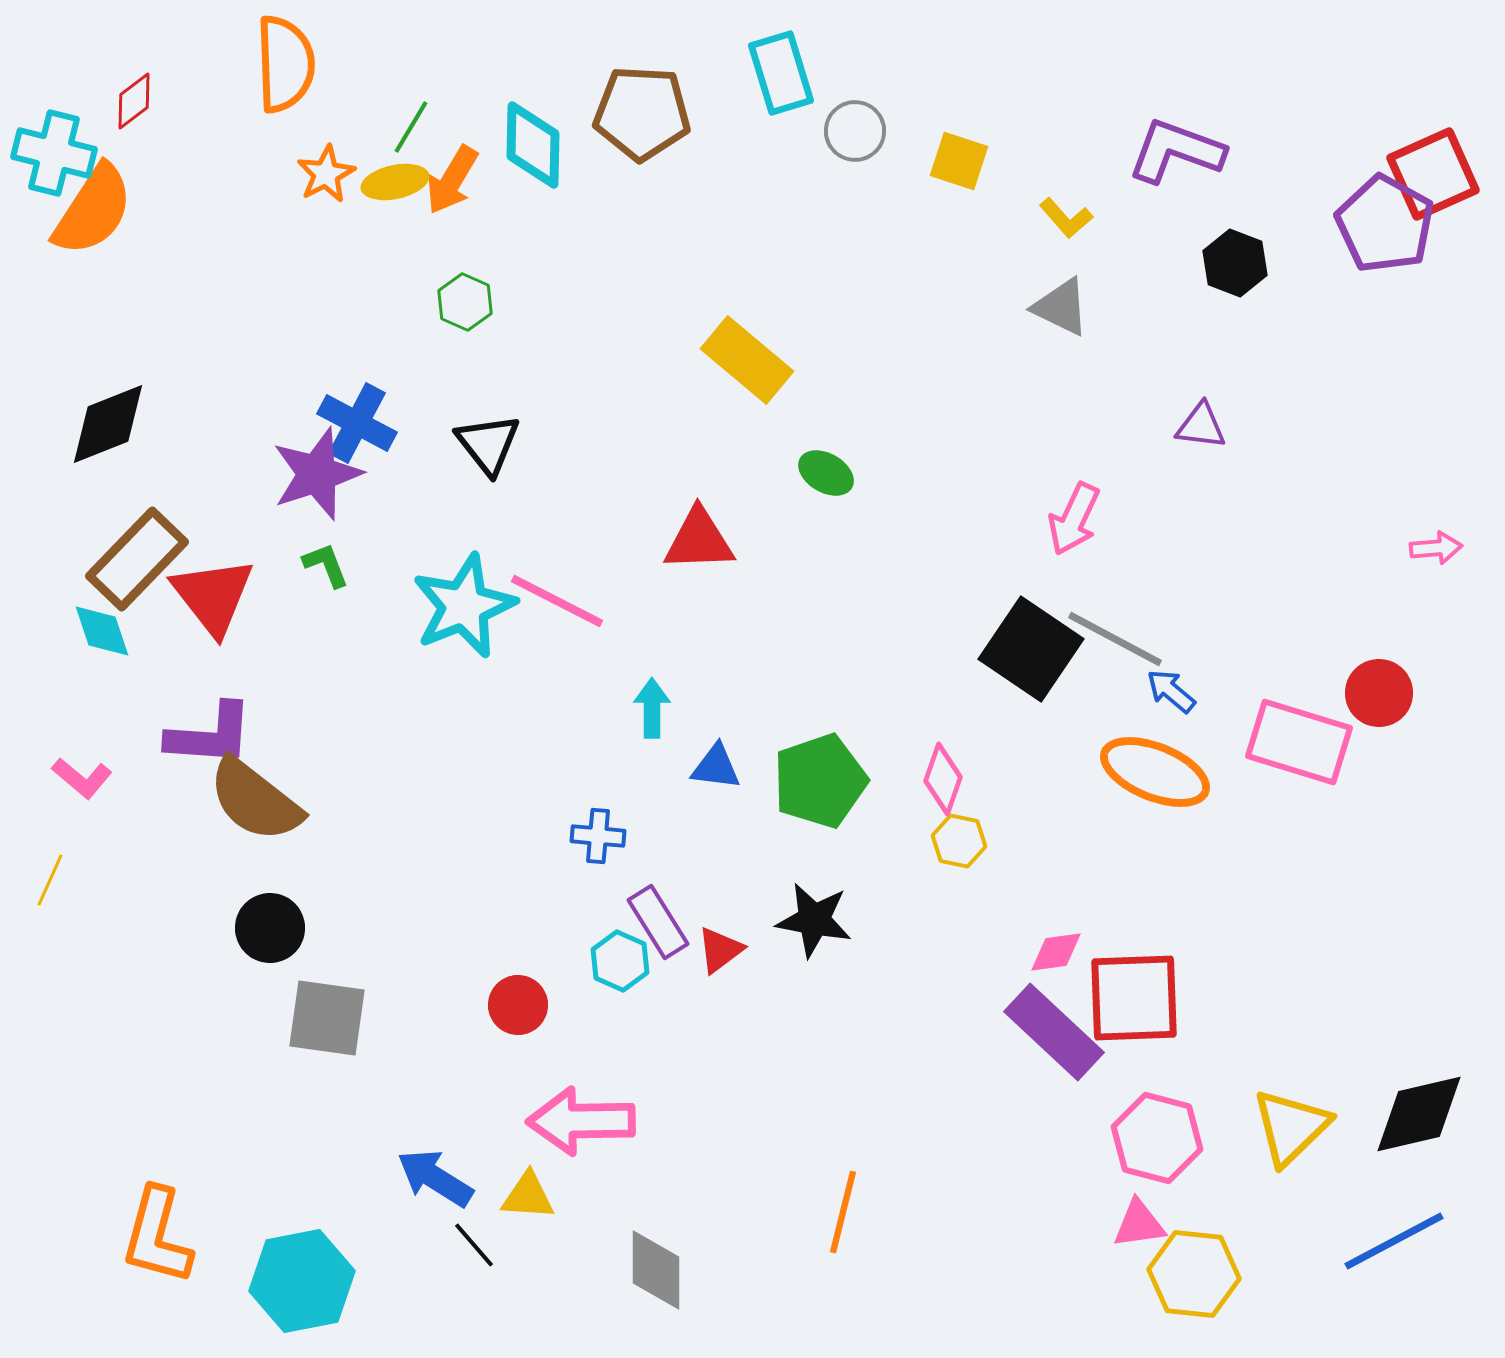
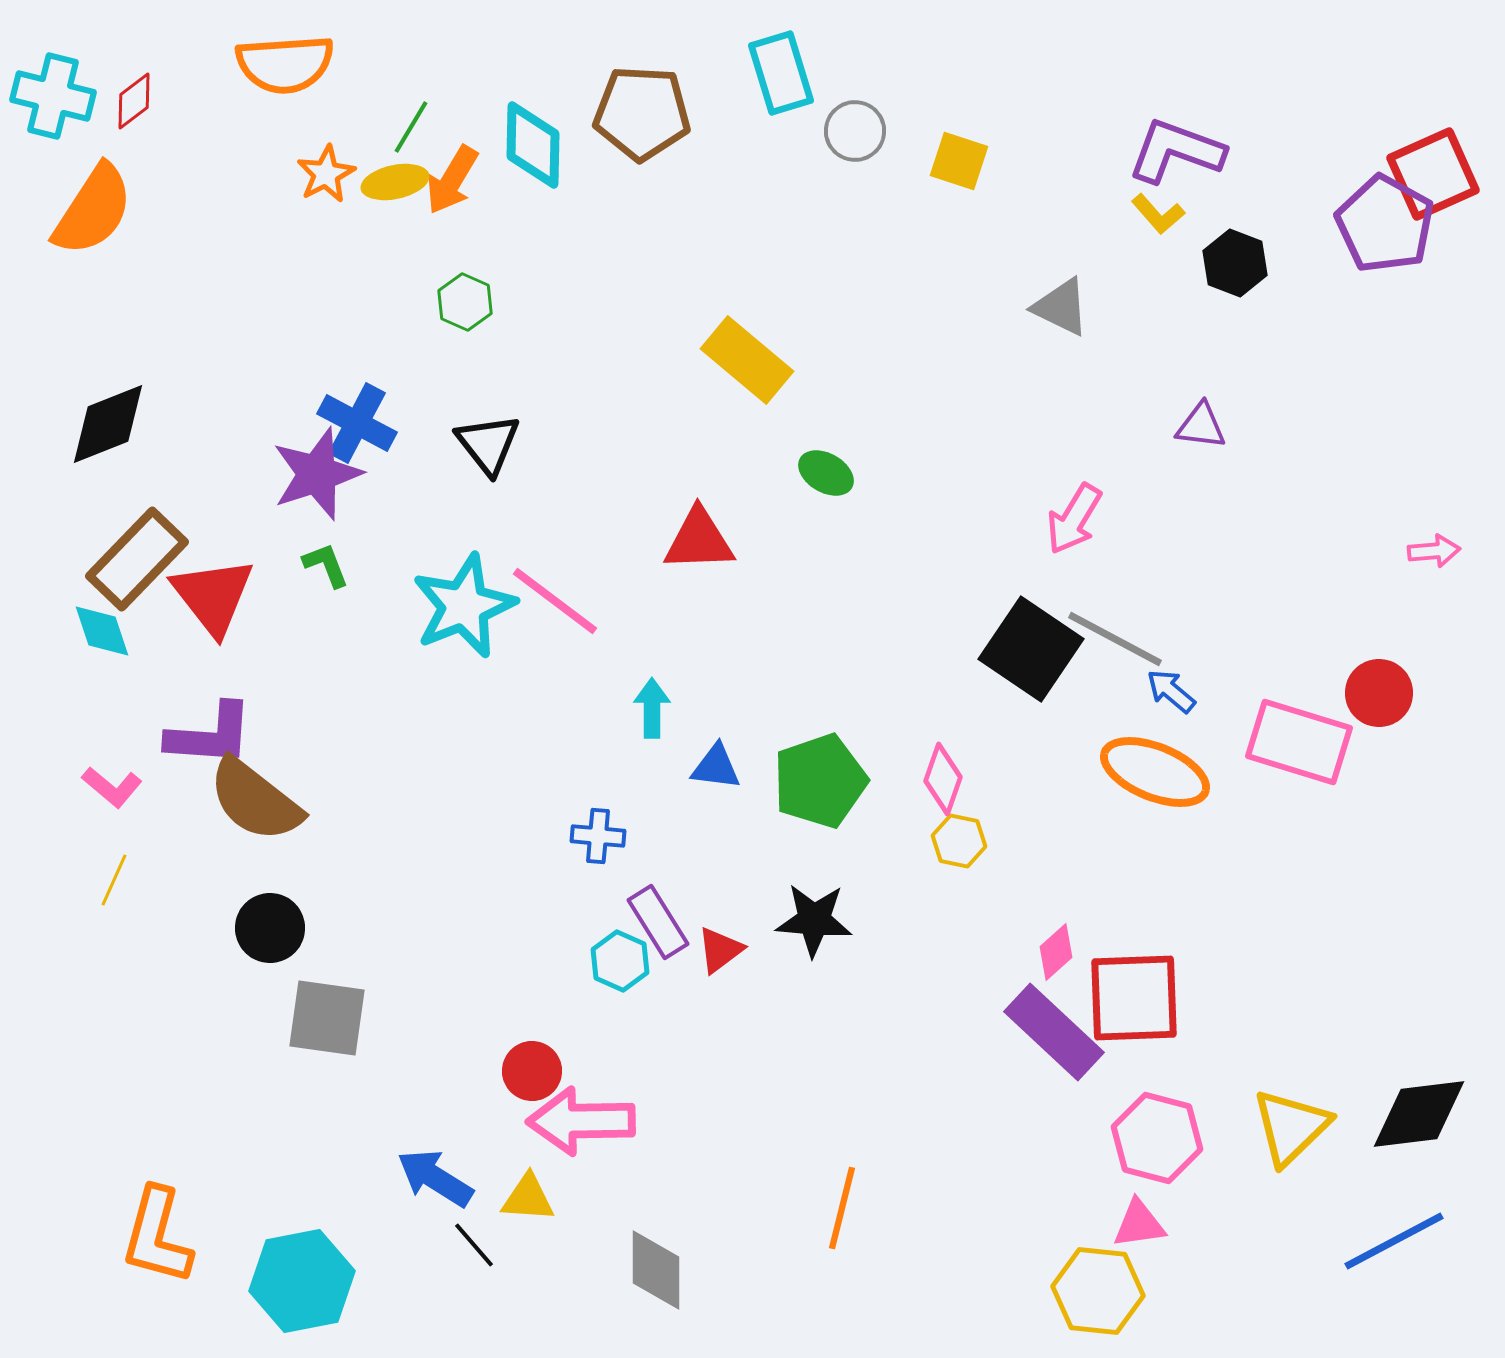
orange semicircle at (285, 64): rotated 88 degrees clockwise
cyan cross at (54, 153): moved 1 px left, 57 px up
yellow L-shape at (1066, 218): moved 92 px right, 4 px up
pink arrow at (1074, 519): rotated 6 degrees clockwise
pink arrow at (1436, 548): moved 2 px left, 3 px down
pink line at (557, 601): moved 2 px left; rotated 10 degrees clockwise
pink L-shape at (82, 778): moved 30 px right, 9 px down
yellow line at (50, 880): moved 64 px right
black star at (814, 920): rotated 6 degrees counterclockwise
pink diamond at (1056, 952): rotated 34 degrees counterclockwise
red circle at (518, 1005): moved 14 px right, 66 px down
black diamond at (1419, 1114): rotated 6 degrees clockwise
yellow triangle at (528, 1196): moved 2 px down
orange line at (843, 1212): moved 1 px left, 4 px up
yellow hexagon at (1194, 1274): moved 96 px left, 17 px down
